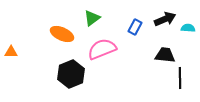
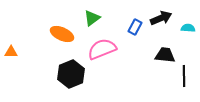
black arrow: moved 4 px left, 1 px up
black line: moved 4 px right, 2 px up
